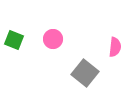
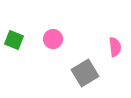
pink semicircle: rotated 12 degrees counterclockwise
gray square: rotated 20 degrees clockwise
